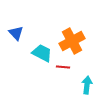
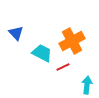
red line: rotated 32 degrees counterclockwise
